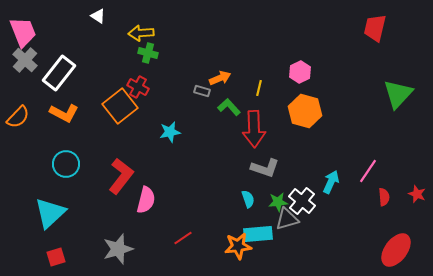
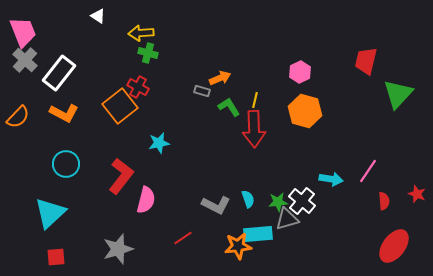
red trapezoid: moved 9 px left, 33 px down
yellow line: moved 4 px left, 12 px down
green L-shape: rotated 10 degrees clockwise
cyan star: moved 11 px left, 11 px down
gray L-shape: moved 49 px left, 37 px down; rotated 8 degrees clockwise
cyan arrow: moved 3 px up; rotated 75 degrees clockwise
red semicircle: moved 4 px down
red ellipse: moved 2 px left, 4 px up
red square: rotated 12 degrees clockwise
